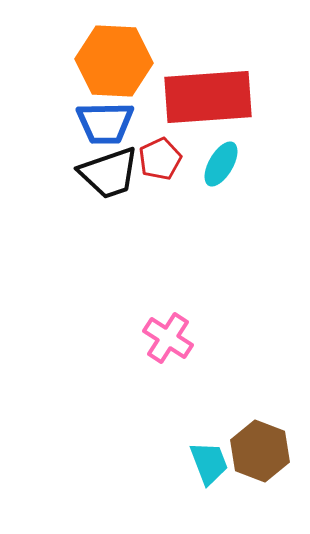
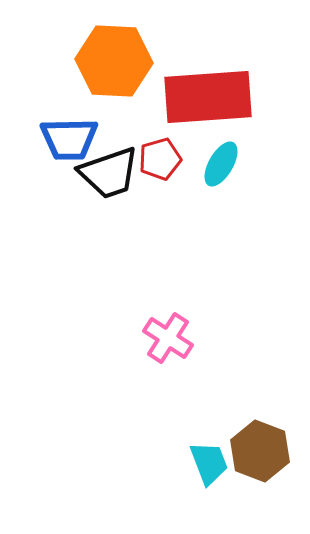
blue trapezoid: moved 36 px left, 16 px down
red pentagon: rotated 9 degrees clockwise
